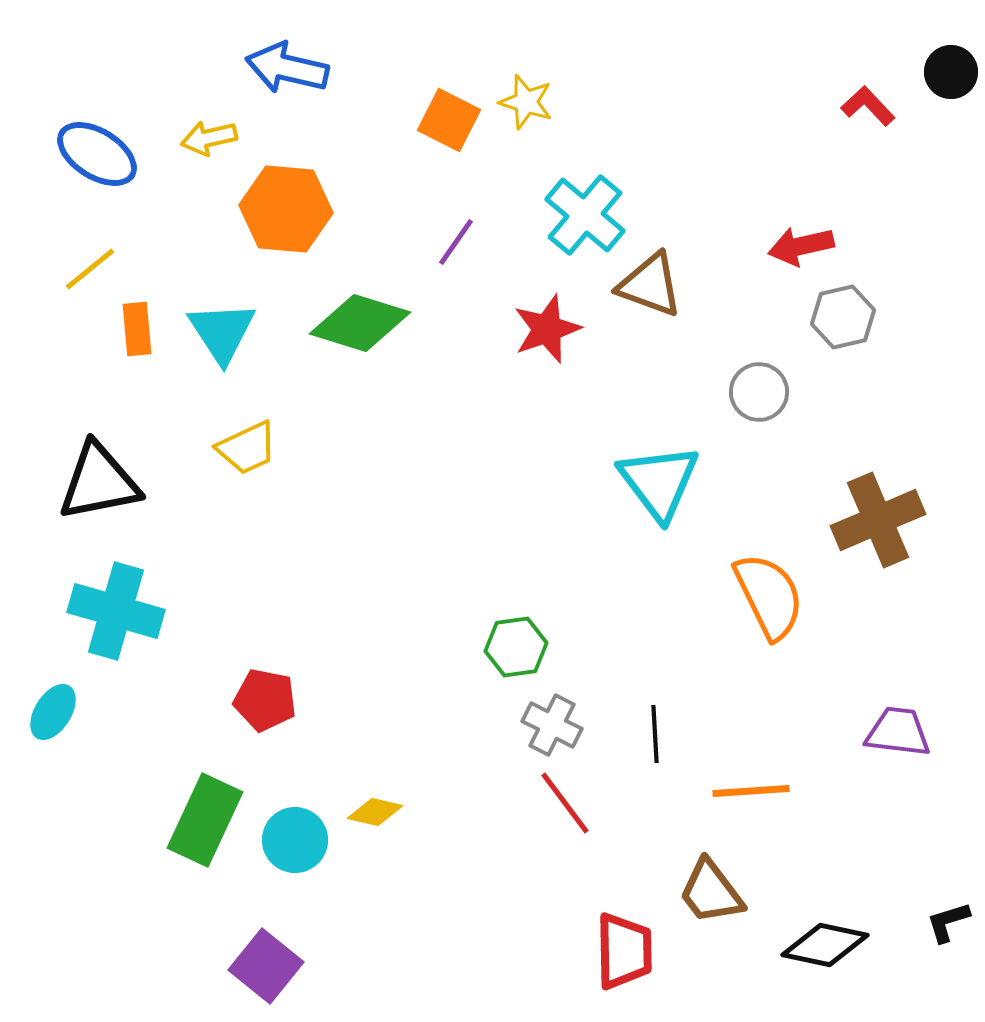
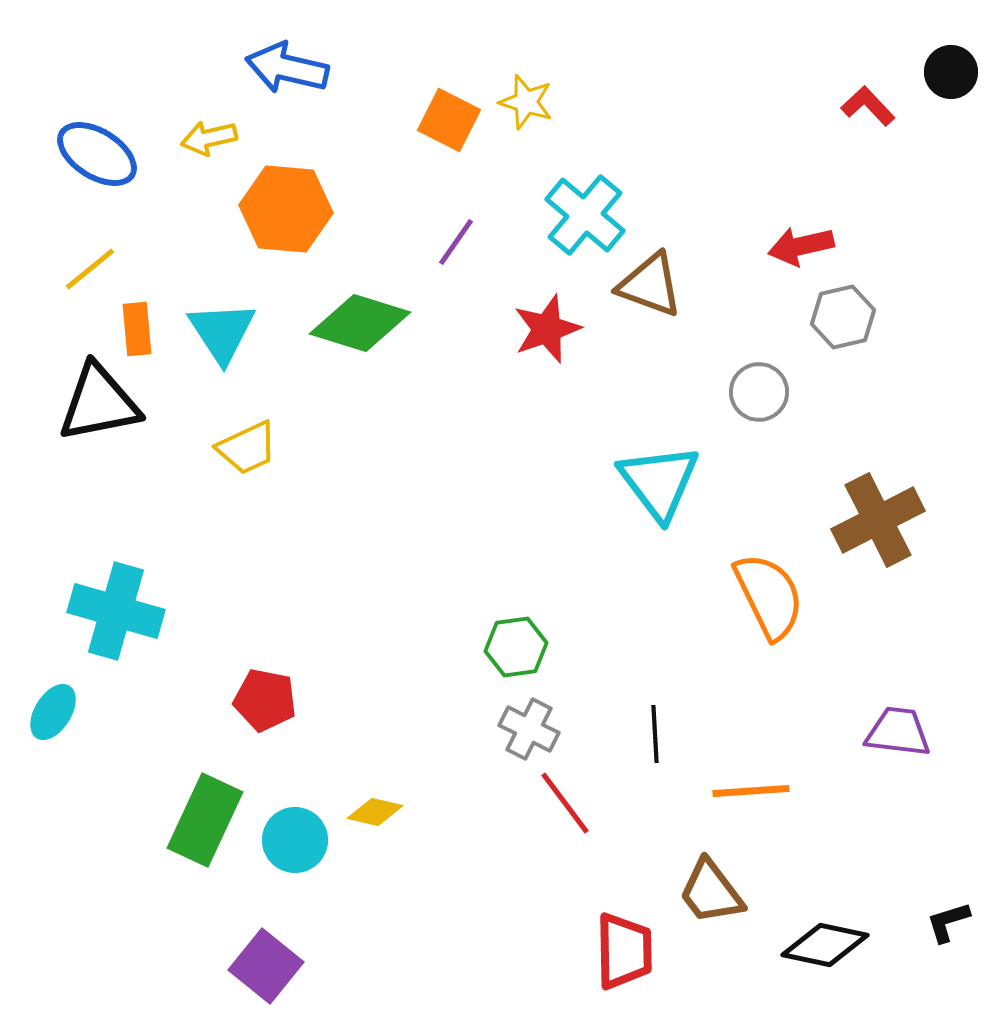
black triangle at (99, 482): moved 79 px up
brown cross at (878, 520): rotated 4 degrees counterclockwise
gray cross at (552, 725): moved 23 px left, 4 px down
